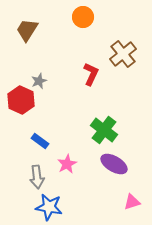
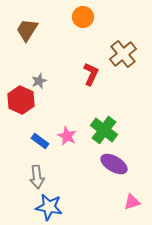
pink star: moved 28 px up; rotated 18 degrees counterclockwise
